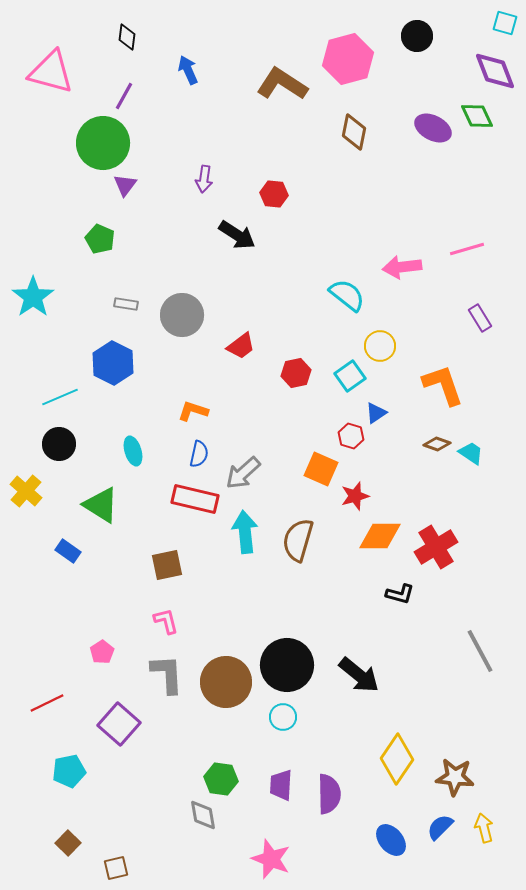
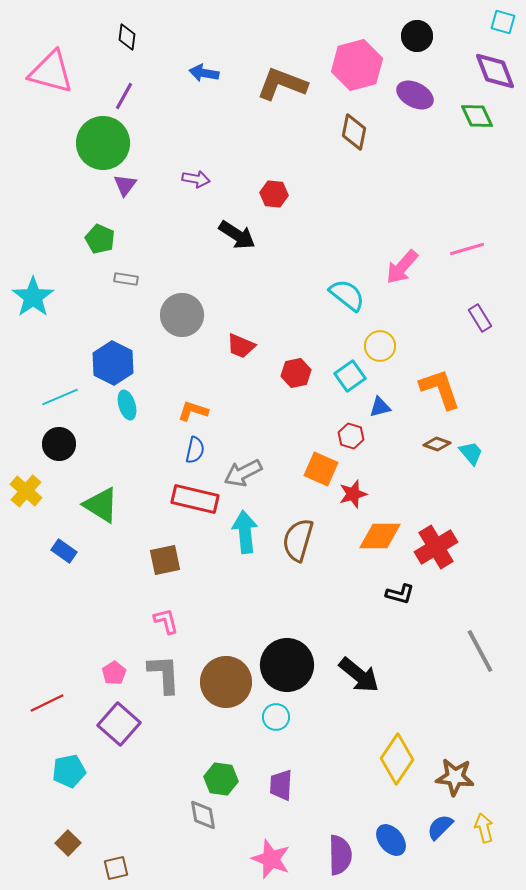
cyan square at (505, 23): moved 2 px left, 1 px up
pink hexagon at (348, 59): moved 9 px right, 6 px down
blue arrow at (188, 70): moved 16 px right, 3 px down; rotated 56 degrees counterclockwise
brown L-shape at (282, 84): rotated 12 degrees counterclockwise
purple ellipse at (433, 128): moved 18 px left, 33 px up
purple arrow at (204, 179): moved 8 px left; rotated 88 degrees counterclockwise
pink arrow at (402, 267): rotated 42 degrees counterclockwise
gray rectangle at (126, 304): moved 25 px up
red trapezoid at (241, 346): rotated 60 degrees clockwise
orange L-shape at (443, 385): moved 3 px left, 4 px down
blue triangle at (376, 413): moved 4 px right, 6 px up; rotated 20 degrees clockwise
cyan ellipse at (133, 451): moved 6 px left, 46 px up
cyan trapezoid at (471, 453): rotated 16 degrees clockwise
blue semicircle at (199, 454): moved 4 px left, 4 px up
gray arrow at (243, 473): rotated 15 degrees clockwise
red star at (355, 496): moved 2 px left, 2 px up
blue rectangle at (68, 551): moved 4 px left
brown square at (167, 565): moved 2 px left, 5 px up
pink pentagon at (102, 652): moved 12 px right, 21 px down
gray L-shape at (167, 674): moved 3 px left
cyan circle at (283, 717): moved 7 px left
purple semicircle at (329, 794): moved 11 px right, 61 px down
